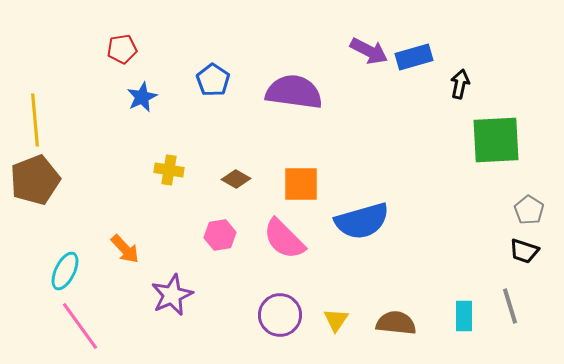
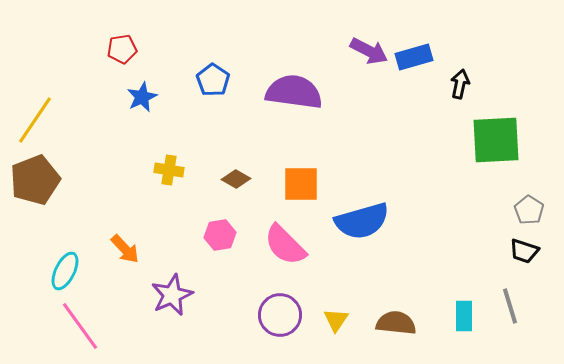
yellow line: rotated 39 degrees clockwise
pink semicircle: moved 1 px right, 6 px down
